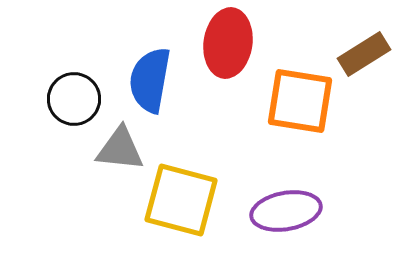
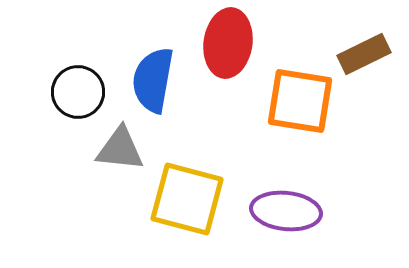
brown rectangle: rotated 6 degrees clockwise
blue semicircle: moved 3 px right
black circle: moved 4 px right, 7 px up
yellow square: moved 6 px right, 1 px up
purple ellipse: rotated 16 degrees clockwise
